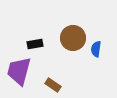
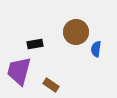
brown circle: moved 3 px right, 6 px up
brown rectangle: moved 2 px left
